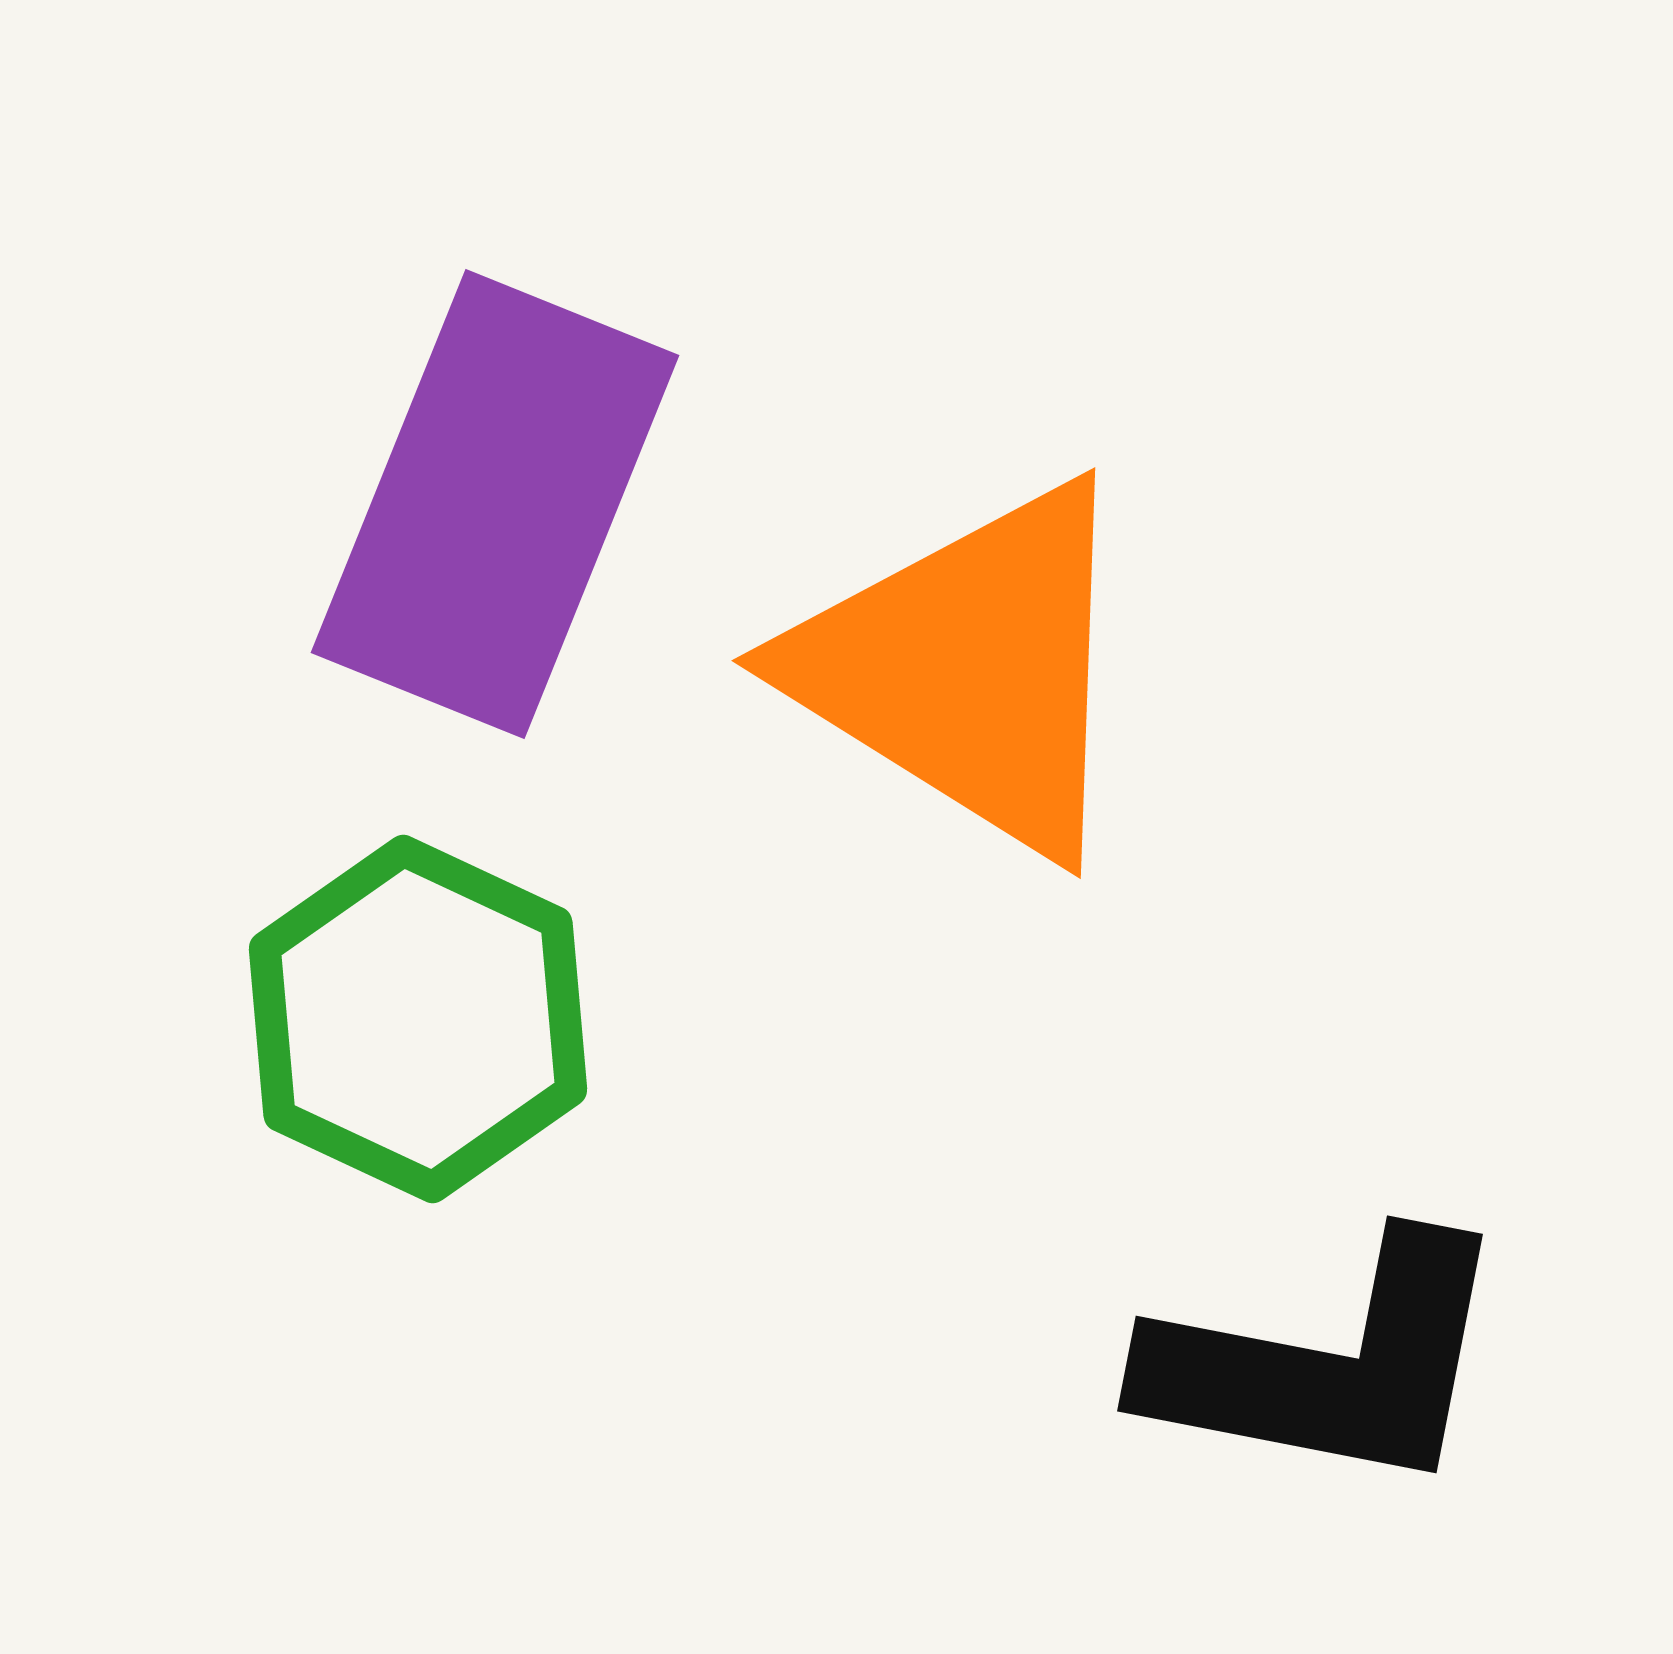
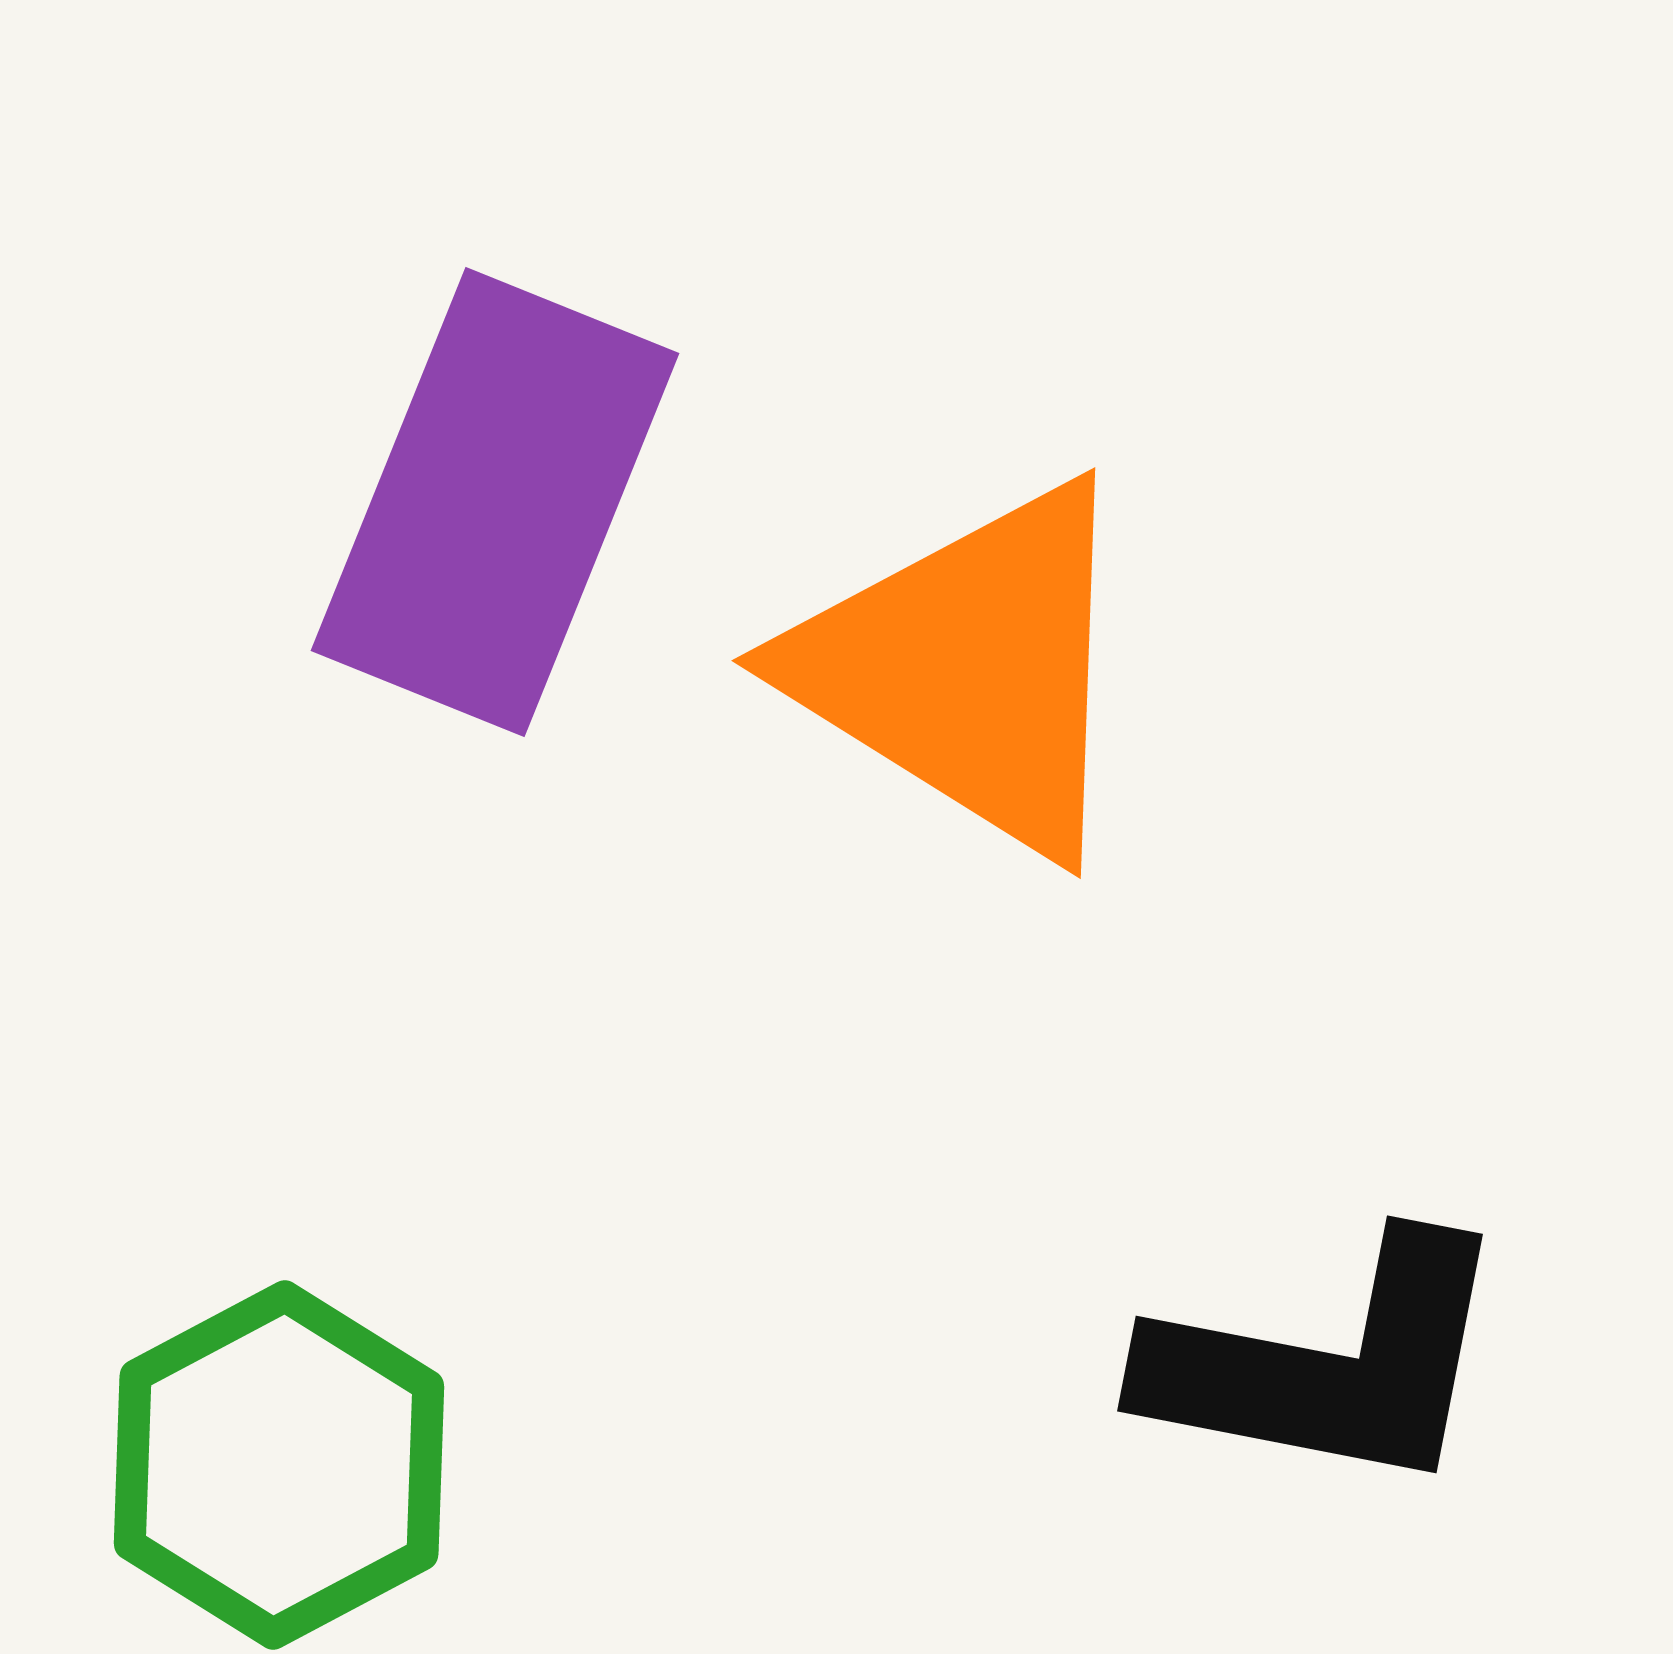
purple rectangle: moved 2 px up
green hexagon: moved 139 px left, 446 px down; rotated 7 degrees clockwise
